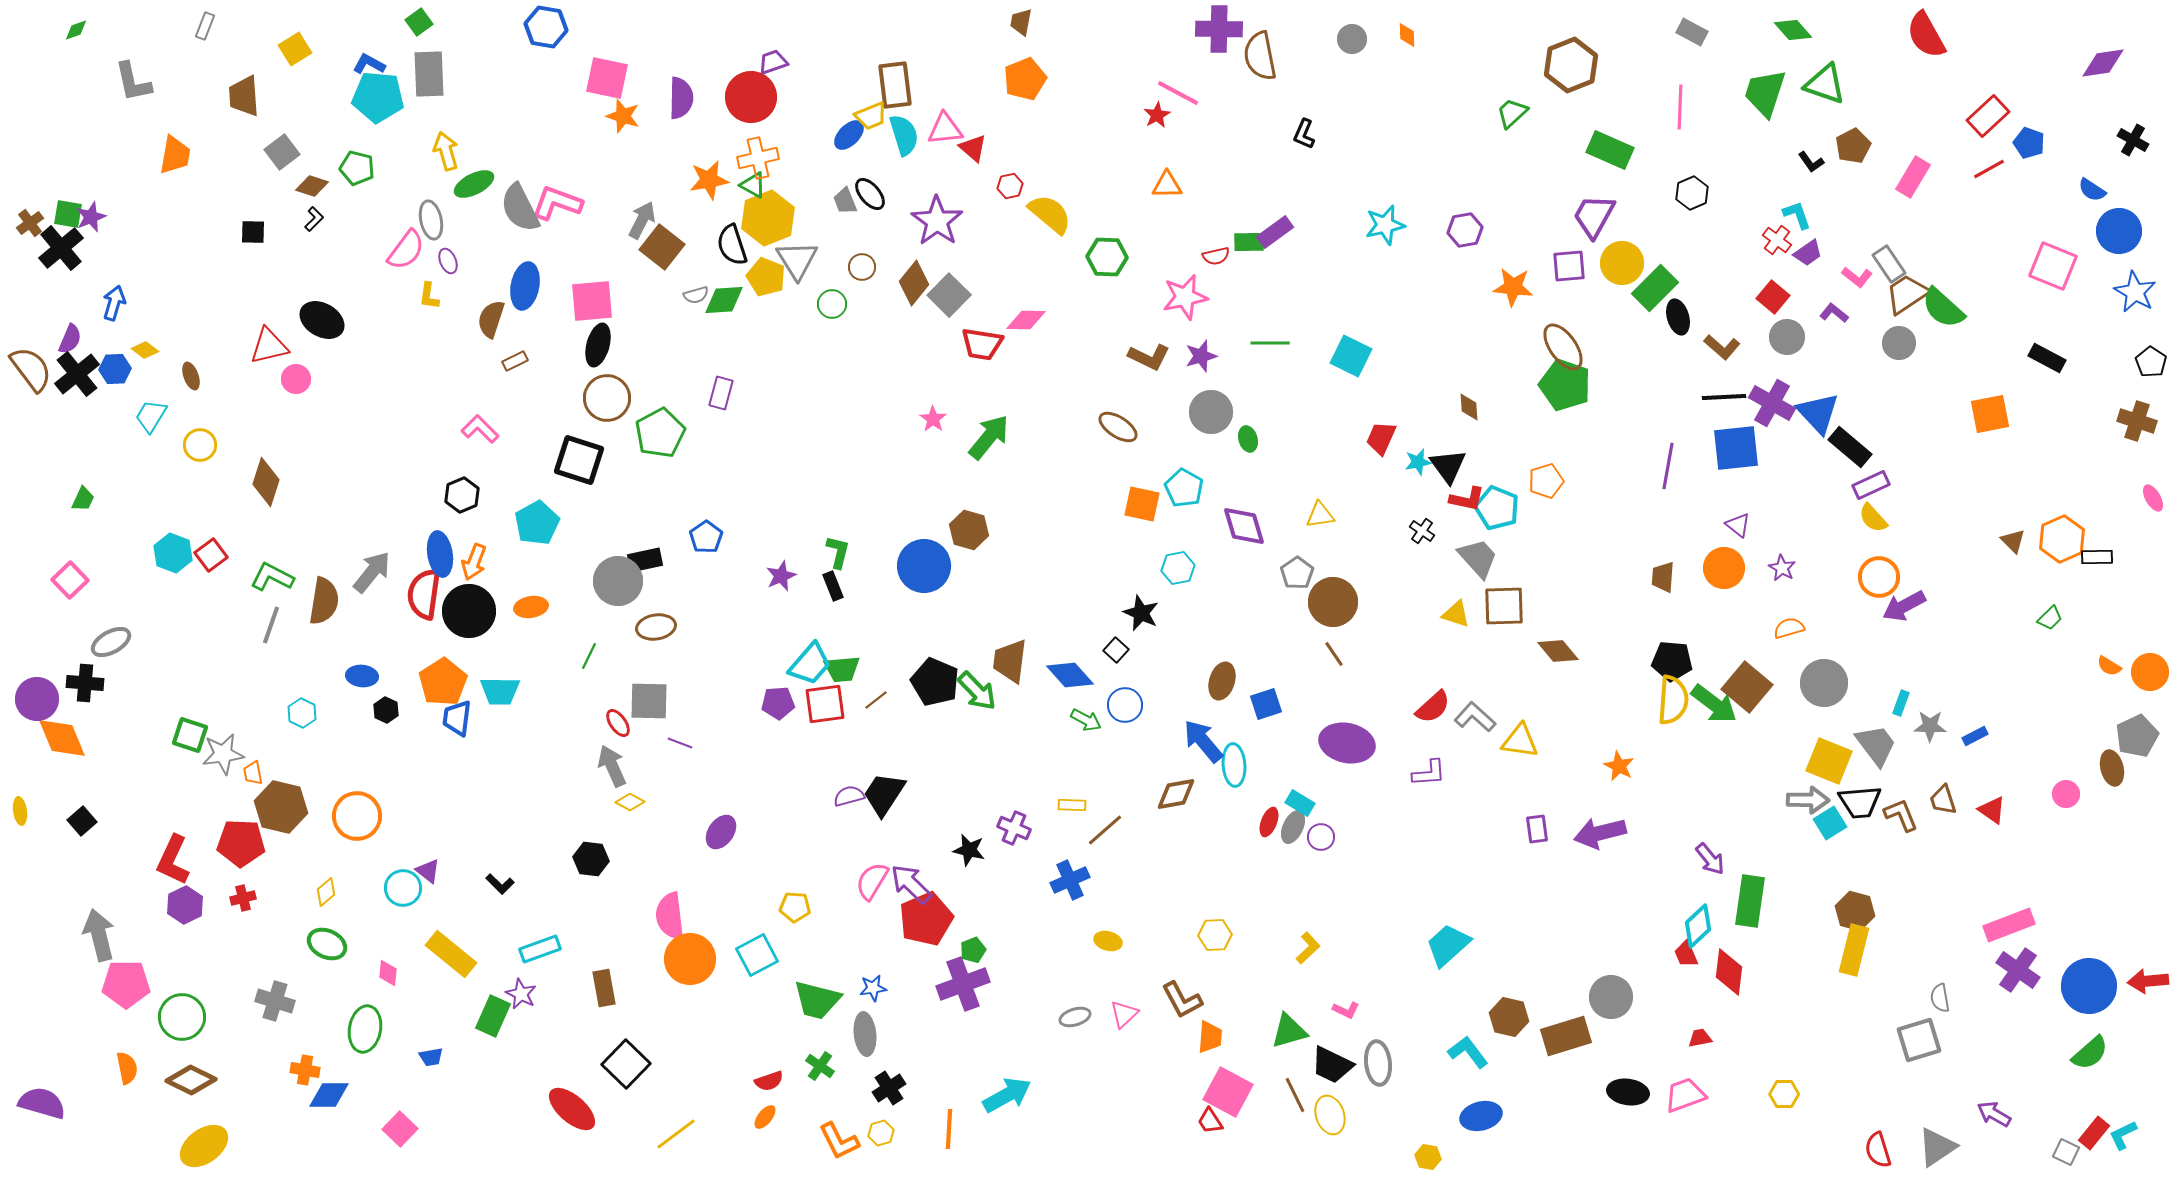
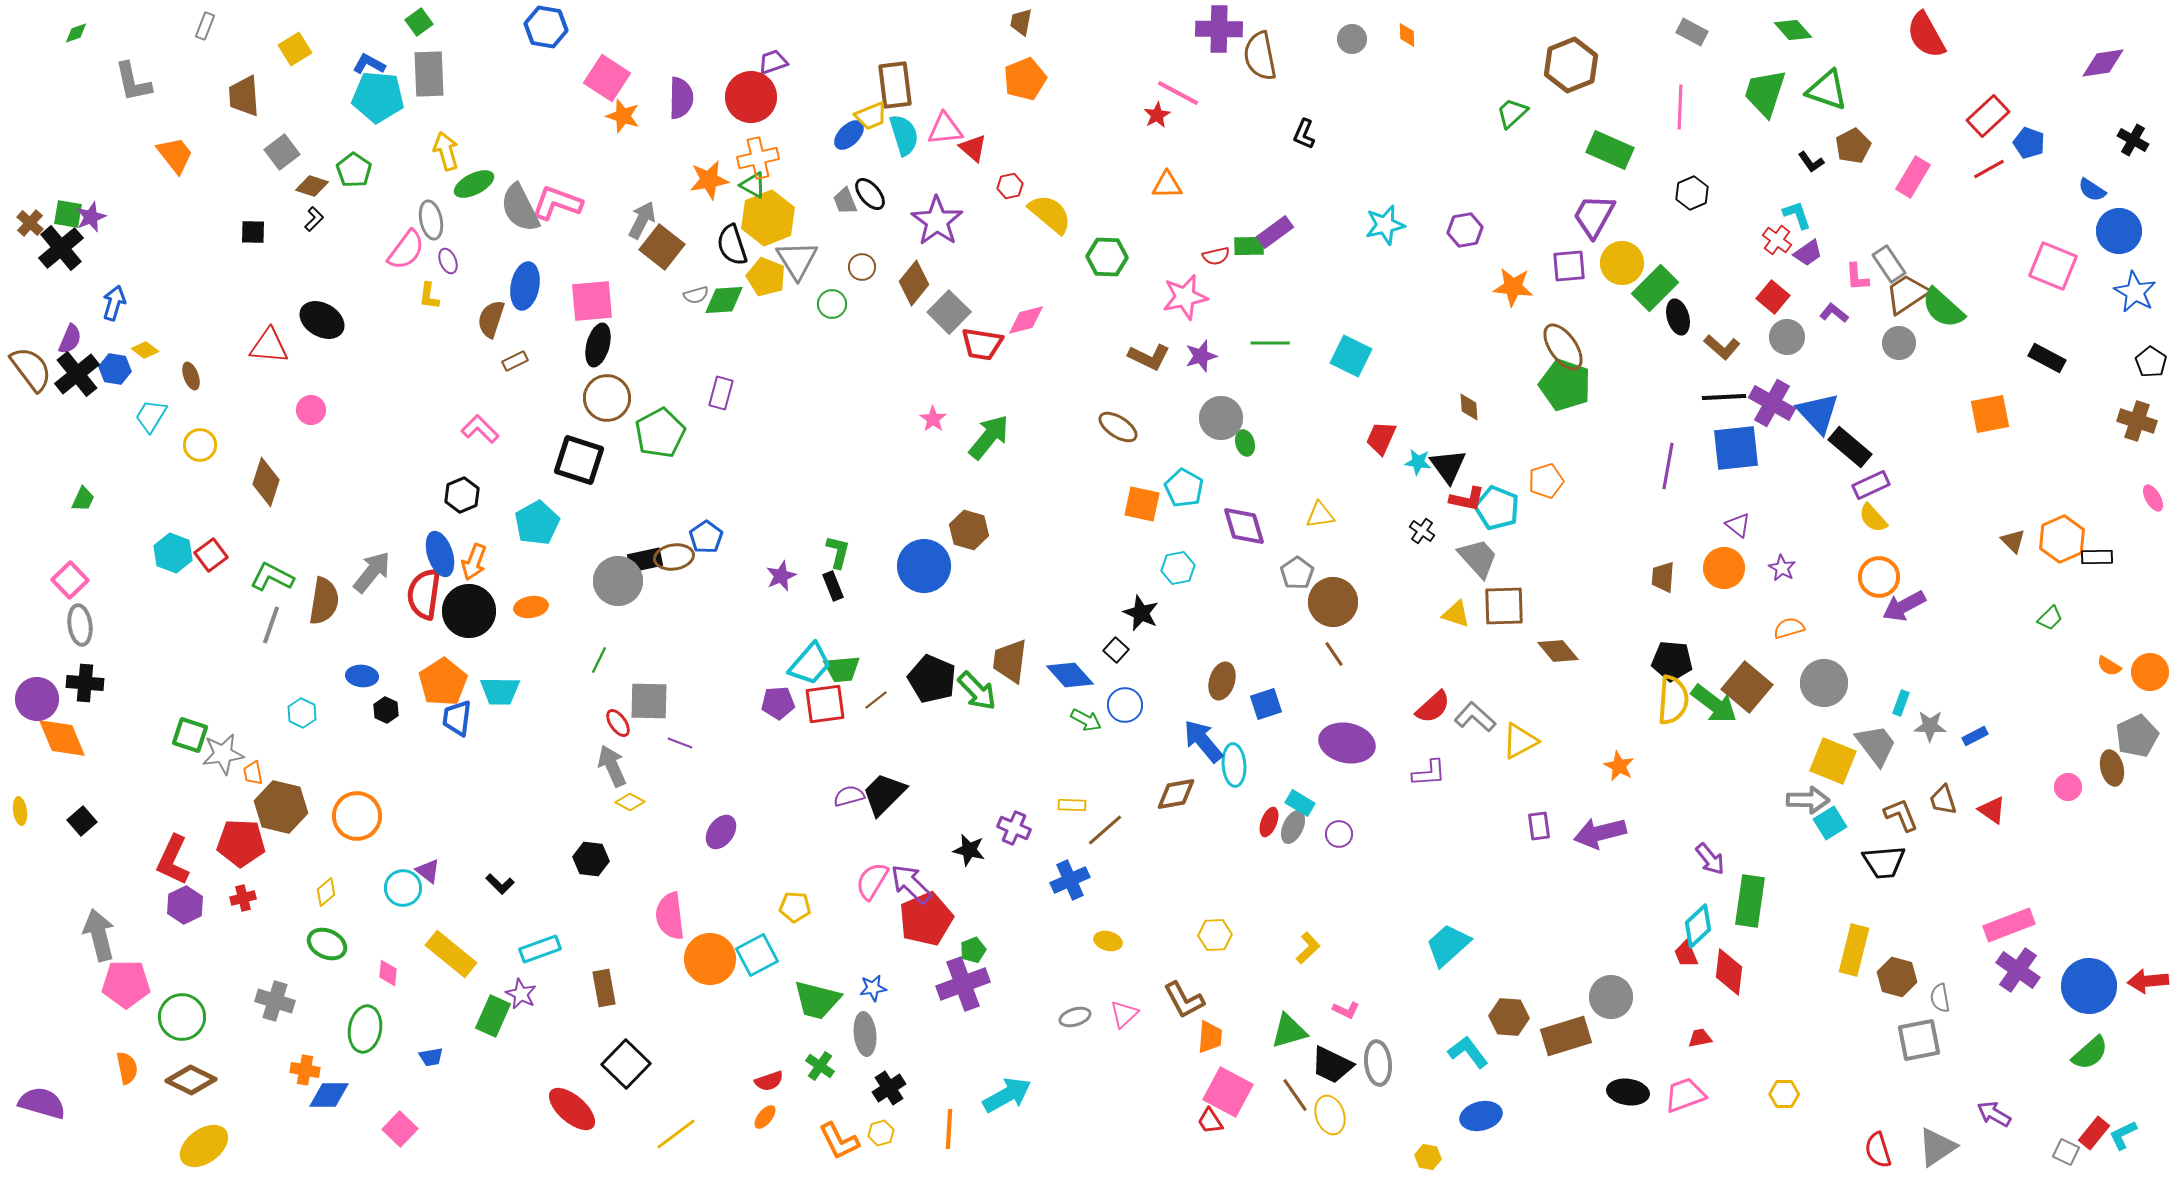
green diamond at (76, 30): moved 3 px down
pink square at (607, 78): rotated 21 degrees clockwise
green triangle at (1825, 84): moved 2 px right, 6 px down
orange trapezoid at (175, 155): rotated 48 degrees counterclockwise
green pentagon at (357, 168): moved 3 px left, 2 px down; rotated 20 degrees clockwise
brown cross at (30, 223): rotated 12 degrees counterclockwise
green rectangle at (1249, 242): moved 4 px down
pink L-shape at (1857, 277): rotated 48 degrees clockwise
gray square at (949, 295): moved 17 px down
pink diamond at (1026, 320): rotated 15 degrees counterclockwise
red triangle at (269, 346): rotated 18 degrees clockwise
blue hexagon at (115, 369): rotated 12 degrees clockwise
pink circle at (296, 379): moved 15 px right, 31 px down
gray circle at (1211, 412): moved 10 px right, 6 px down
green ellipse at (1248, 439): moved 3 px left, 4 px down
cyan star at (1418, 462): rotated 20 degrees clockwise
blue ellipse at (440, 554): rotated 9 degrees counterclockwise
brown ellipse at (656, 627): moved 18 px right, 70 px up
gray ellipse at (111, 642): moved 31 px left, 17 px up; rotated 69 degrees counterclockwise
green line at (589, 656): moved 10 px right, 4 px down
black pentagon at (935, 682): moved 3 px left, 3 px up
yellow triangle at (1520, 741): rotated 36 degrees counterclockwise
yellow square at (1829, 761): moved 4 px right
black trapezoid at (884, 794): rotated 12 degrees clockwise
pink circle at (2066, 794): moved 2 px right, 7 px up
black trapezoid at (1860, 802): moved 24 px right, 60 px down
purple rectangle at (1537, 829): moved 2 px right, 3 px up
purple circle at (1321, 837): moved 18 px right, 3 px up
brown hexagon at (1855, 911): moved 42 px right, 66 px down
orange circle at (690, 959): moved 20 px right
brown L-shape at (1182, 1000): moved 2 px right
brown hexagon at (1509, 1017): rotated 9 degrees counterclockwise
gray square at (1919, 1040): rotated 6 degrees clockwise
brown line at (1295, 1095): rotated 9 degrees counterclockwise
